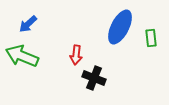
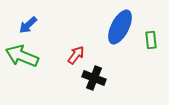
blue arrow: moved 1 px down
green rectangle: moved 2 px down
red arrow: rotated 150 degrees counterclockwise
